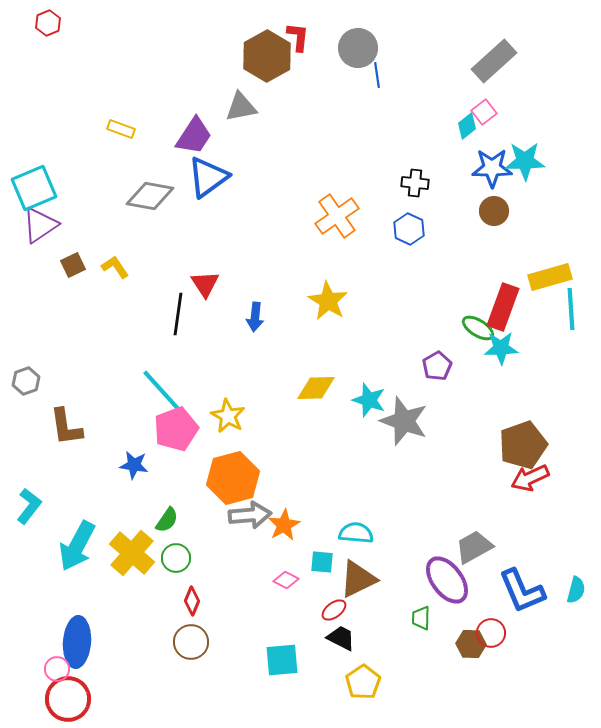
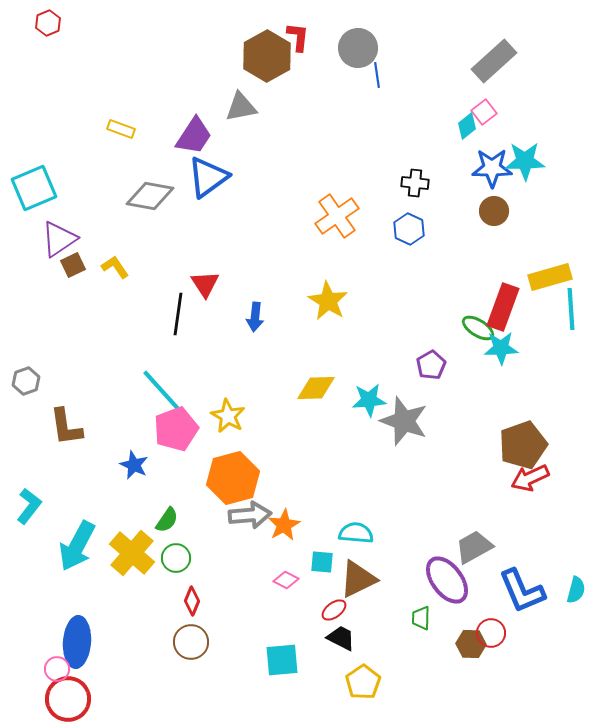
purple triangle at (40, 225): moved 19 px right, 14 px down
purple pentagon at (437, 366): moved 6 px left, 1 px up
cyan star at (369, 400): rotated 24 degrees counterclockwise
blue star at (134, 465): rotated 16 degrees clockwise
